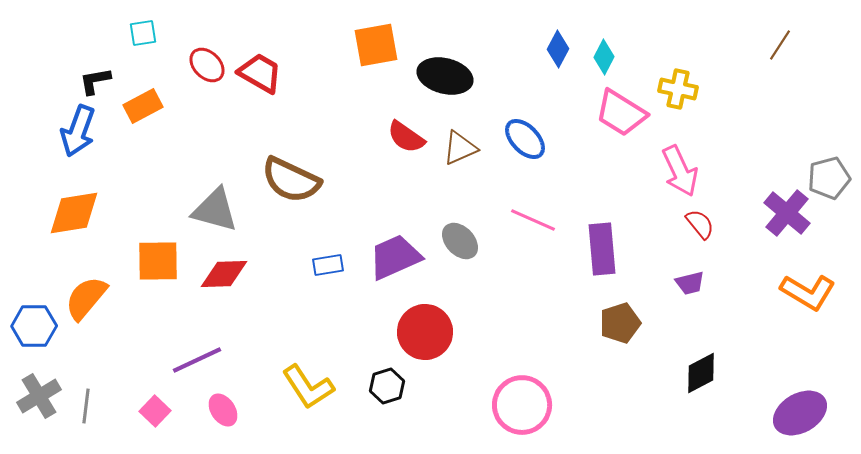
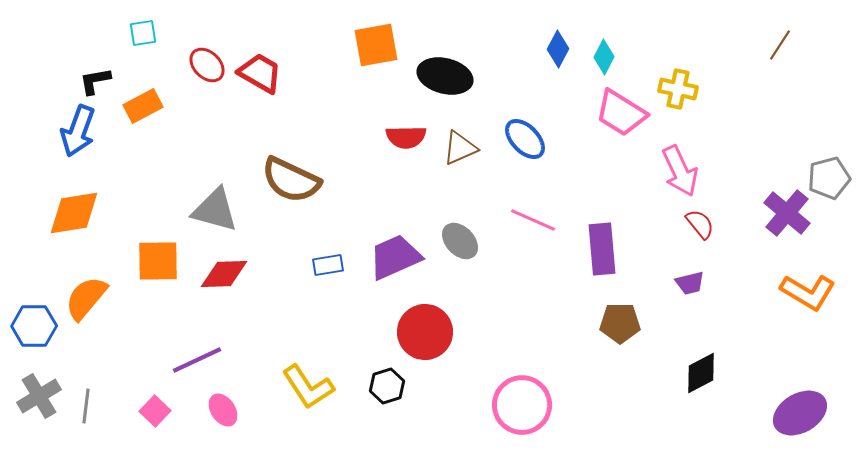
red semicircle at (406, 137): rotated 36 degrees counterclockwise
brown pentagon at (620, 323): rotated 18 degrees clockwise
